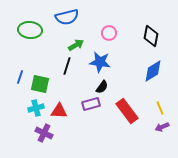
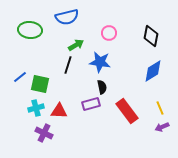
black line: moved 1 px right, 1 px up
blue line: rotated 32 degrees clockwise
black semicircle: rotated 48 degrees counterclockwise
